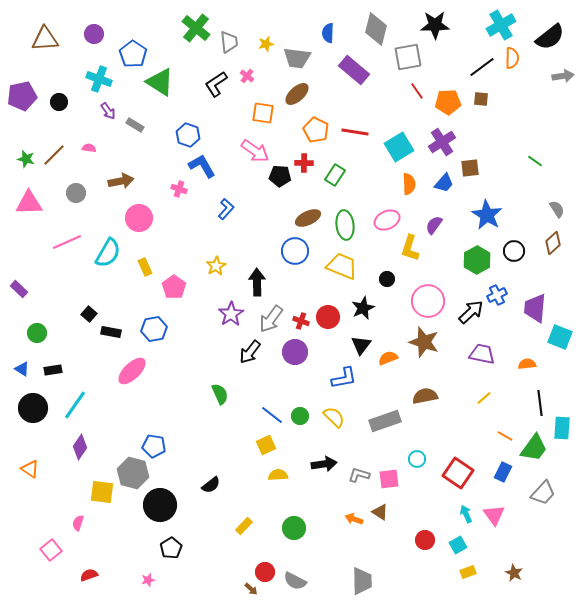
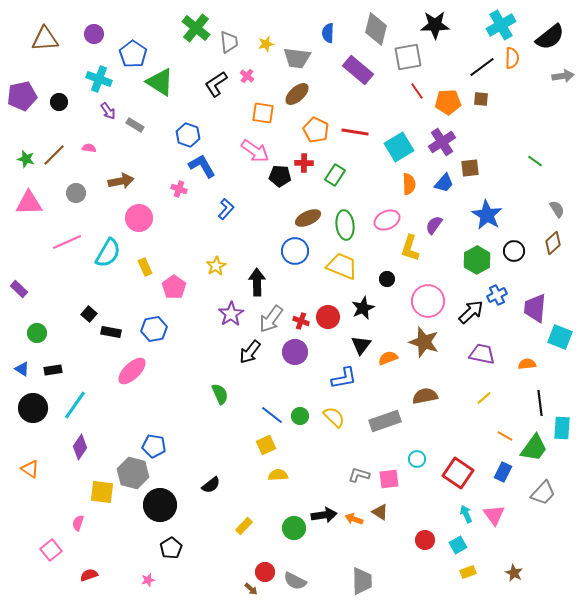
purple rectangle at (354, 70): moved 4 px right
black arrow at (324, 464): moved 51 px down
